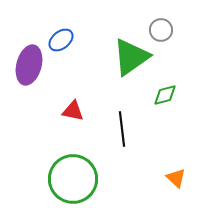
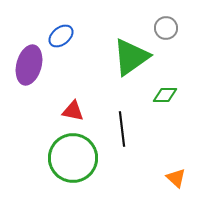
gray circle: moved 5 px right, 2 px up
blue ellipse: moved 4 px up
green diamond: rotated 15 degrees clockwise
green circle: moved 21 px up
